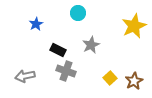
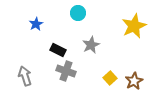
gray arrow: rotated 84 degrees clockwise
